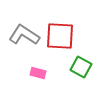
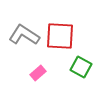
pink rectangle: rotated 56 degrees counterclockwise
